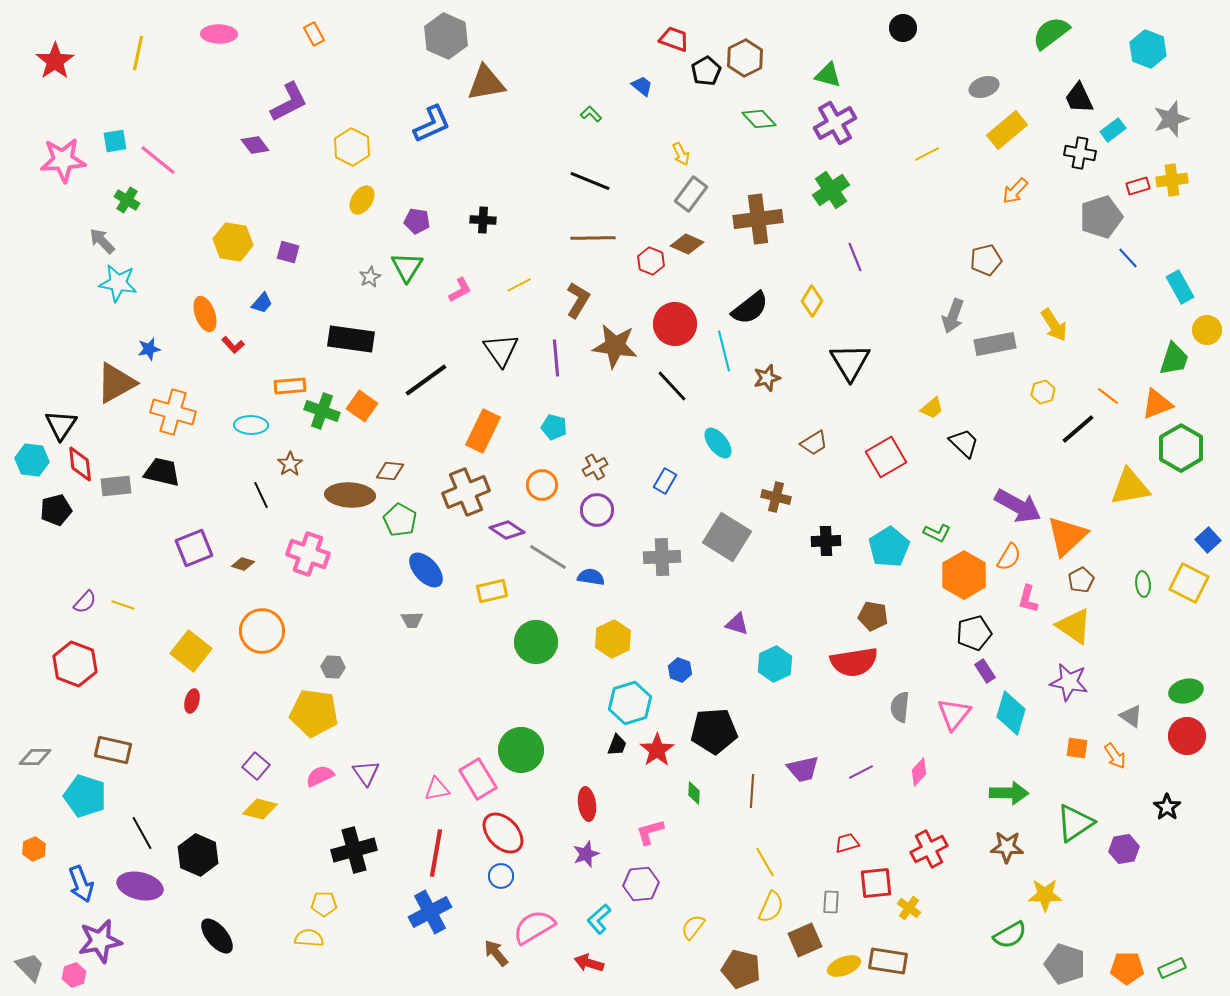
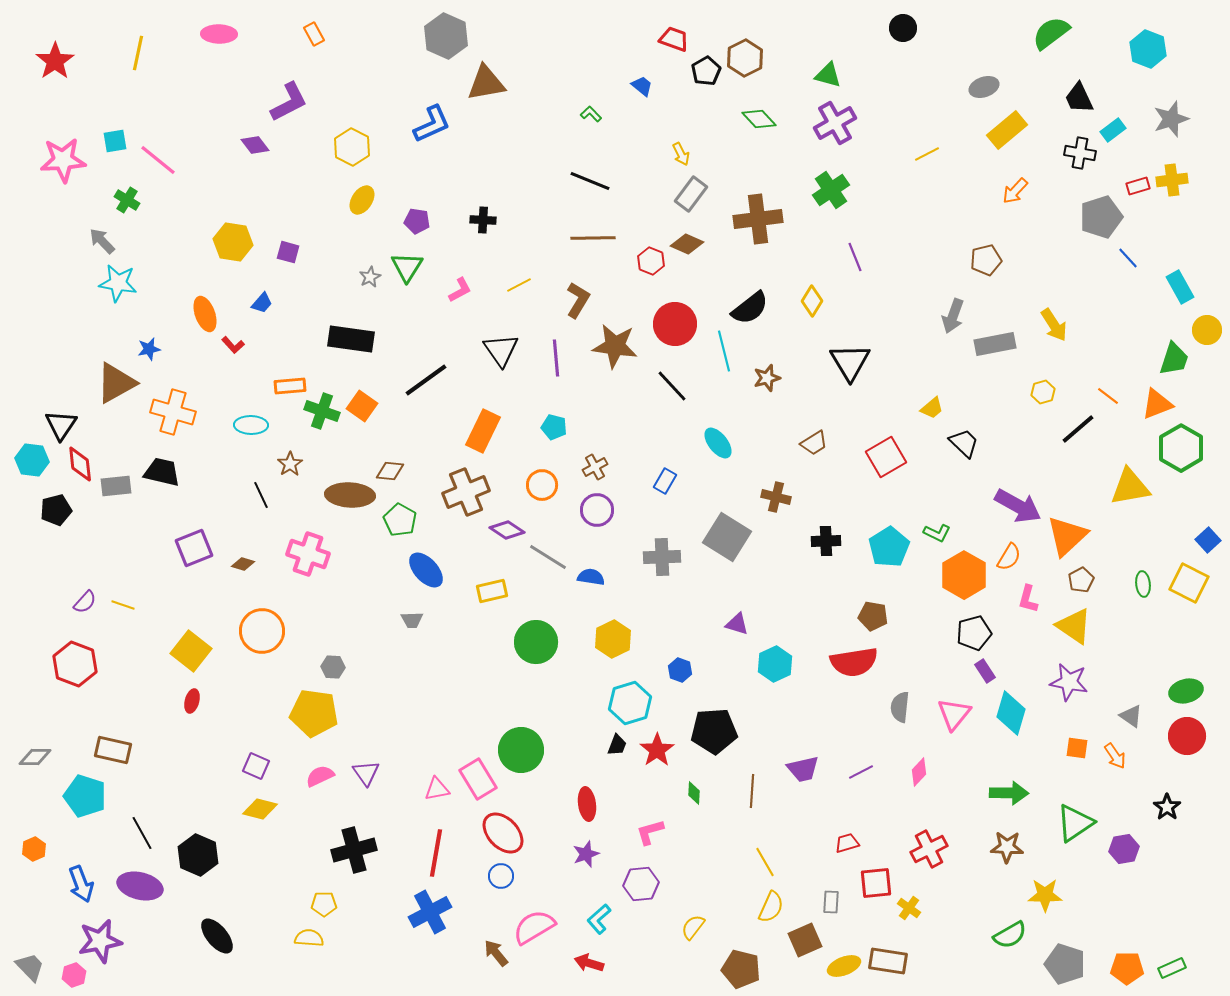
purple square at (256, 766): rotated 16 degrees counterclockwise
